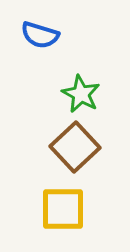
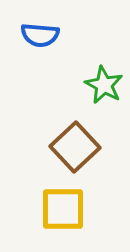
blue semicircle: rotated 12 degrees counterclockwise
green star: moved 23 px right, 9 px up
